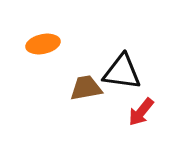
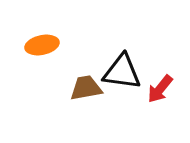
orange ellipse: moved 1 px left, 1 px down
red arrow: moved 19 px right, 23 px up
